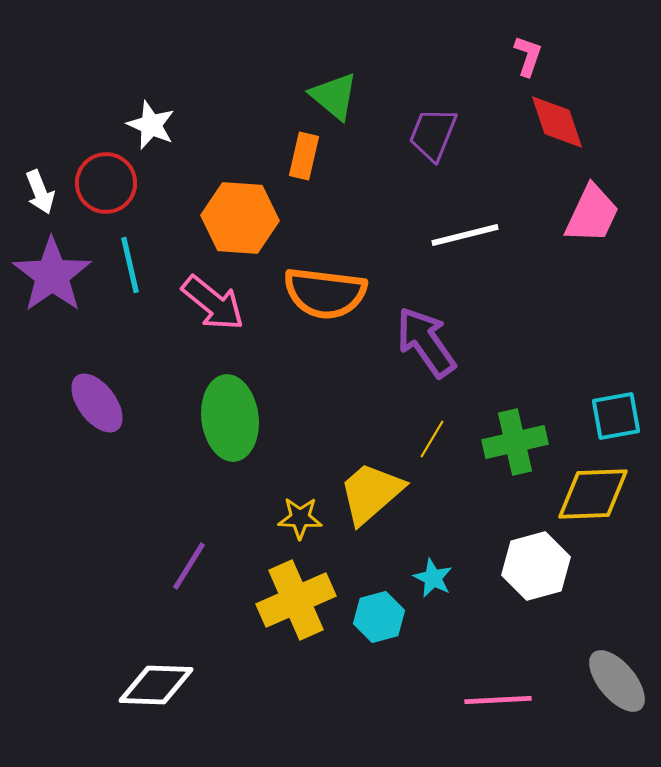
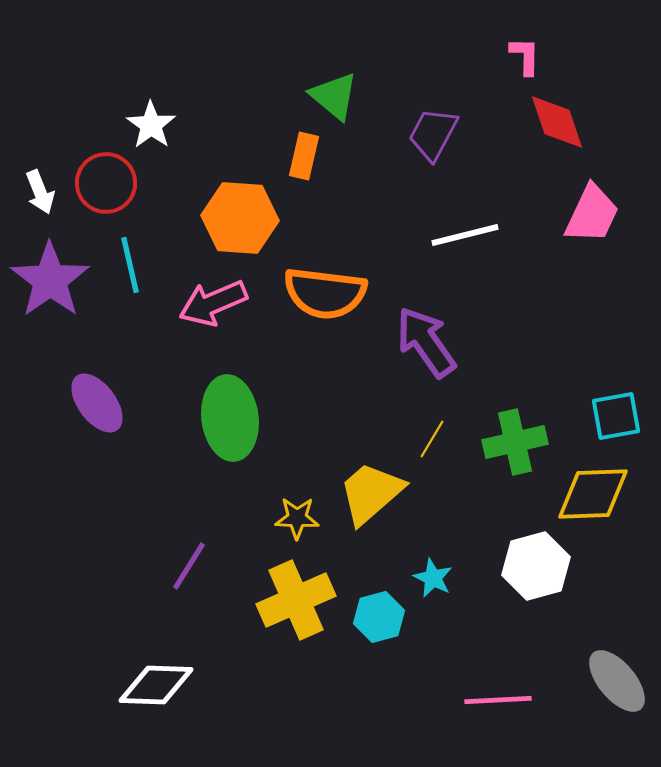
pink L-shape: moved 3 px left; rotated 18 degrees counterclockwise
white star: rotated 12 degrees clockwise
purple trapezoid: rotated 6 degrees clockwise
purple star: moved 2 px left, 5 px down
pink arrow: rotated 118 degrees clockwise
yellow star: moved 3 px left
